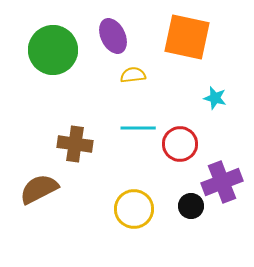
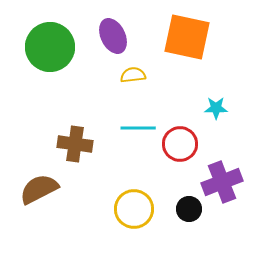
green circle: moved 3 px left, 3 px up
cyan star: moved 1 px right, 10 px down; rotated 15 degrees counterclockwise
black circle: moved 2 px left, 3 px down
